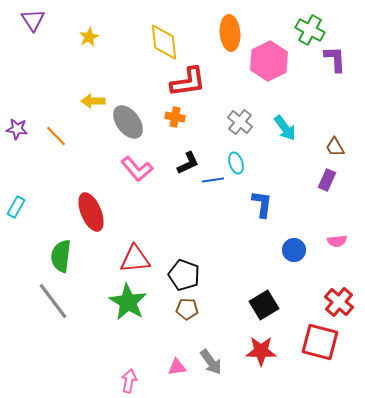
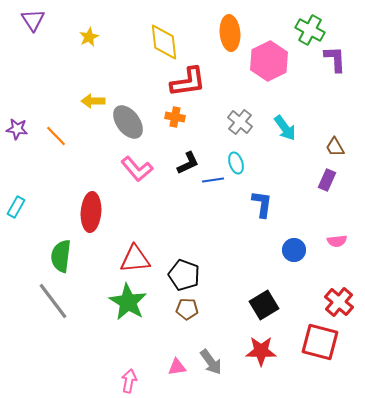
red ellipse: rotated 27 degrees clockwise
